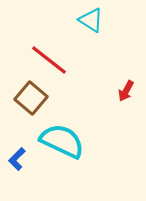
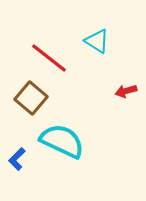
cyan triangle: moved 6 px right, 21 px down
red line: moved 2 px up
red arrow: rotated 45 degrees clockwise
